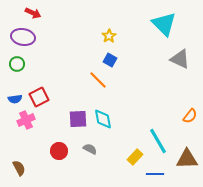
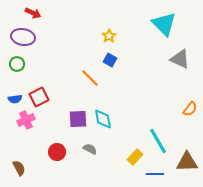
orange line: moved 8 px left, 2 px up
orange semicircle: moved 7 px up
red circle: moved 2 px left, 1 px down
brown triangle: moved 3 px down
